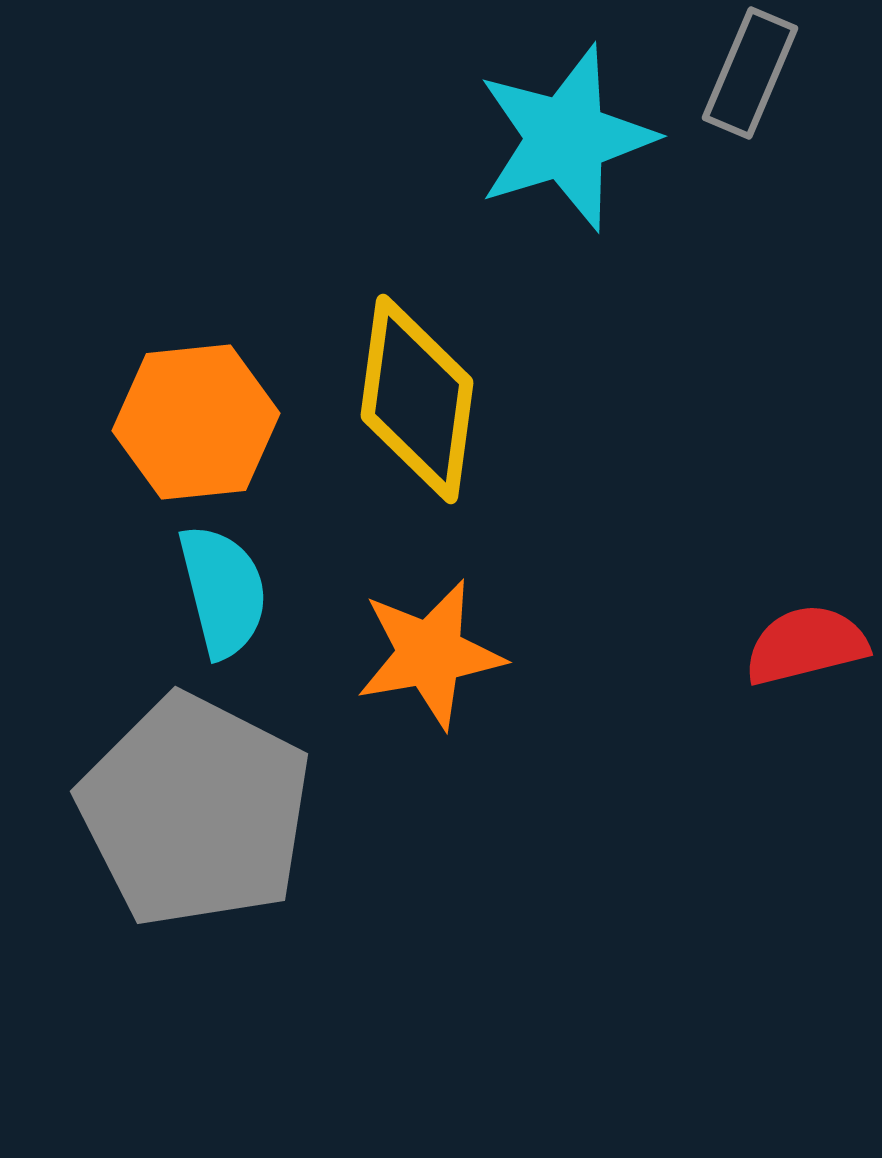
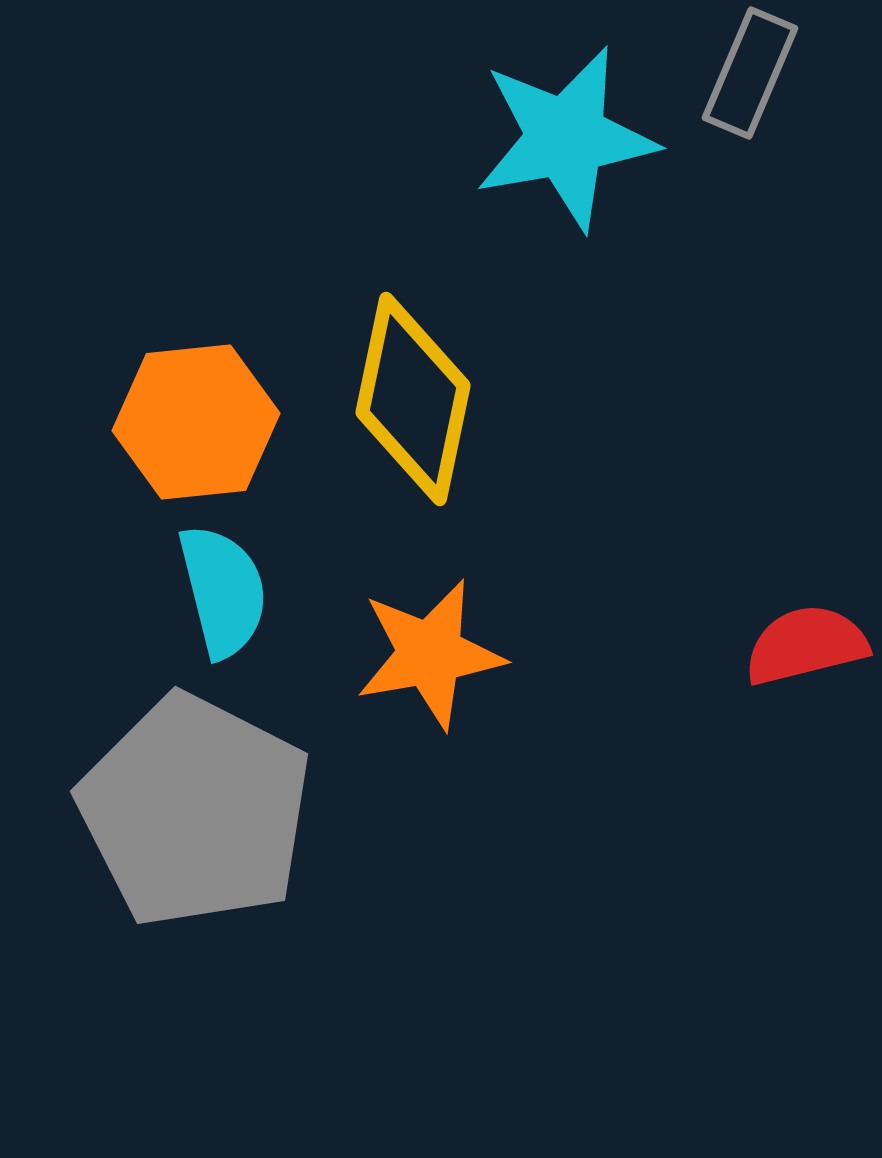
cyan star: rotated 7 degrees clockwise
yellow diamond: moved 4 px left; rotated 4 degrees clockwise
